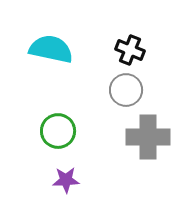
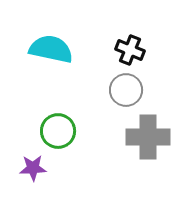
purple star: moved 33 px left, 12 px up
